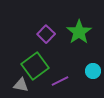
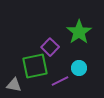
purple square: moved 4 px right, 13 px down
green square: rotated 24 degrees clockwise
cyan circle: moved 14 px left, 3 px up
gray triangle: moved 7 px left
